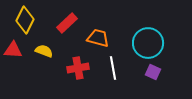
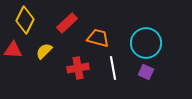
cyan circle: moved 2 px left
yellow semicircle: rotated 66 degrees counterclockwise
purple square: moved 7 px left
